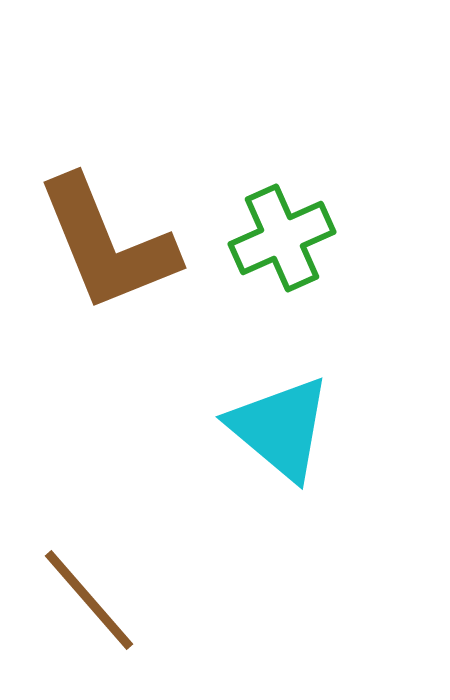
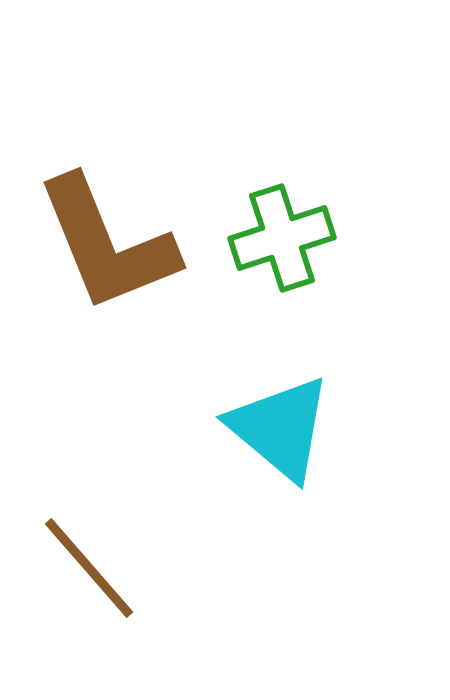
green cross: rotated 6 degrees clockwise
brown line: moved 32 px up
